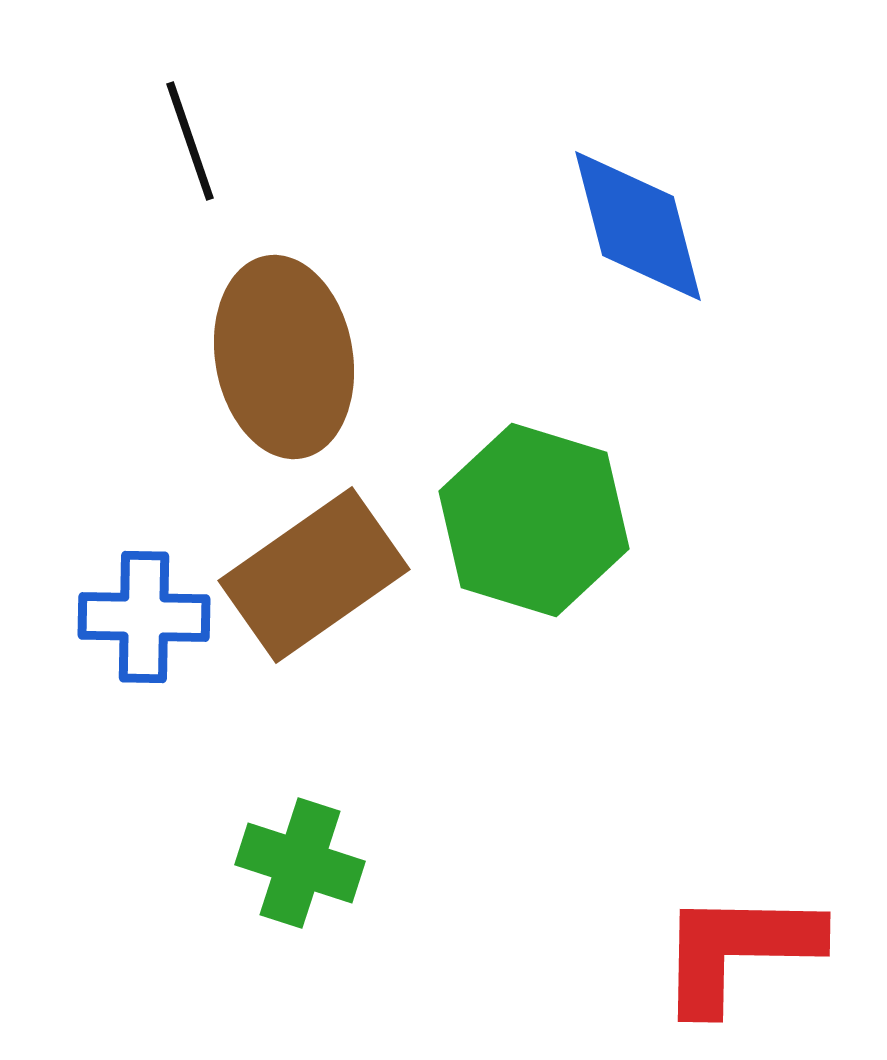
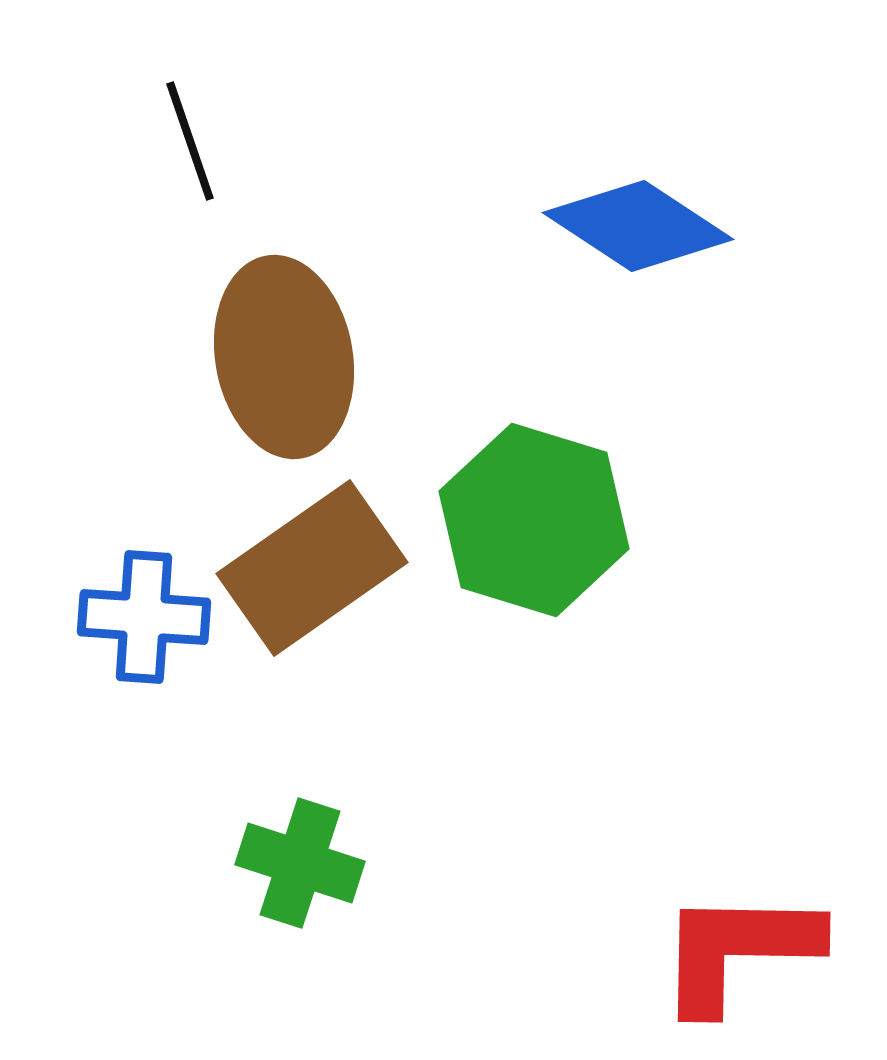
blue diamond: rotated 42 degrees counterclockwise
brown rectangle: moved 2 px left, 7 px up
blue cross: rotated 3 degrees clockwise
